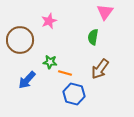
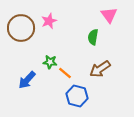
pink triangle: moved 4 px right, 3 px down; rotated 12 degrees counterclockwise
brown circle: moved 1 px right, 12 px up
brown arrow: rotated 20 degrees clockwise
orange line: rotated 24 degrees clockwise
blue hexagon: moved 3 px right, 2 px down
